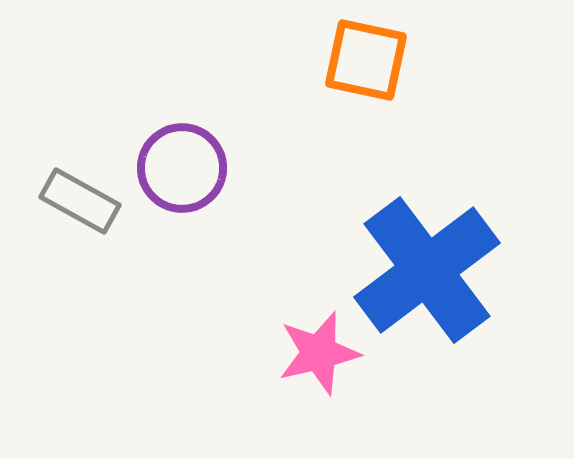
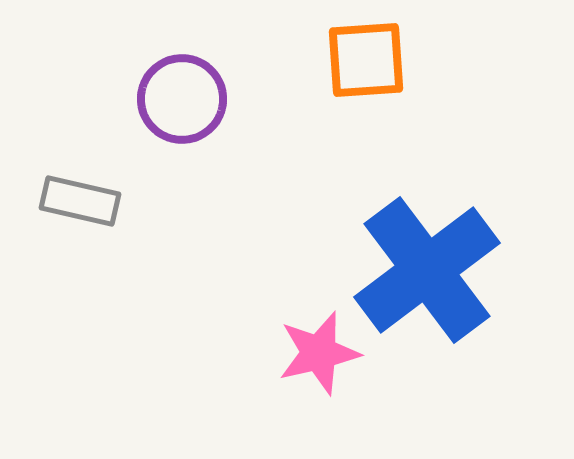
orange square: rotated 16 degrees counterclockwise
purple circle: moved 69 px up
gray rectangle: rotated 16 degrees counterclockwise
